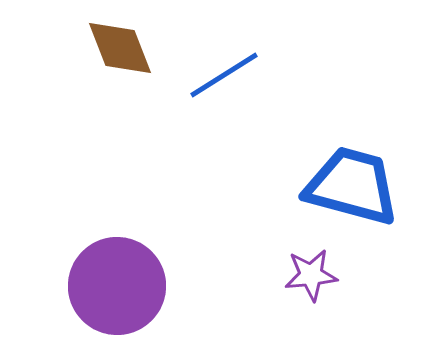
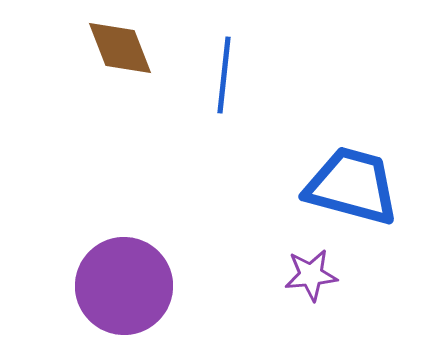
blue line: rotated 52 degrees counterclockwise
purple circle: moved 7 px right
